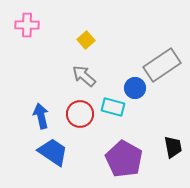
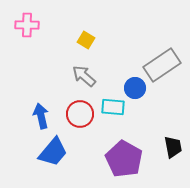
yellow square: rotated 18 degrees counterclockwise
cyan rectangle: rotated 10 degrees counterclockwise
blue trapezoid: rotated 96 degrees clockwise
